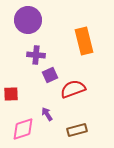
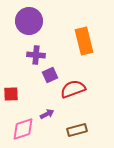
purple circle: moved 1 px right, 1 px down
purple arrow: rotated 96 degrees clockwise
